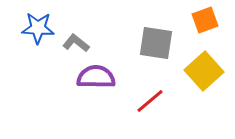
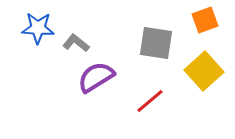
purple semicircle: rotated 33 degrees counterclockwise
